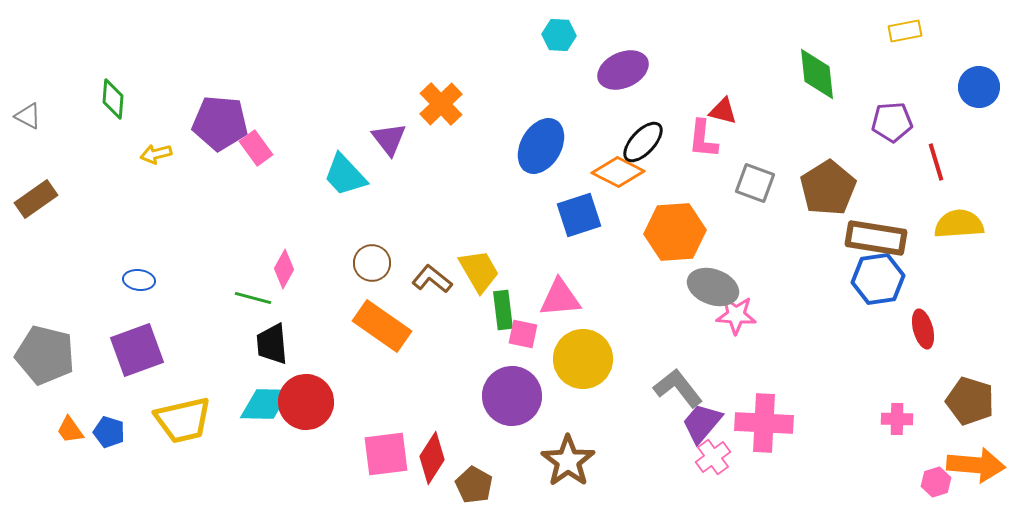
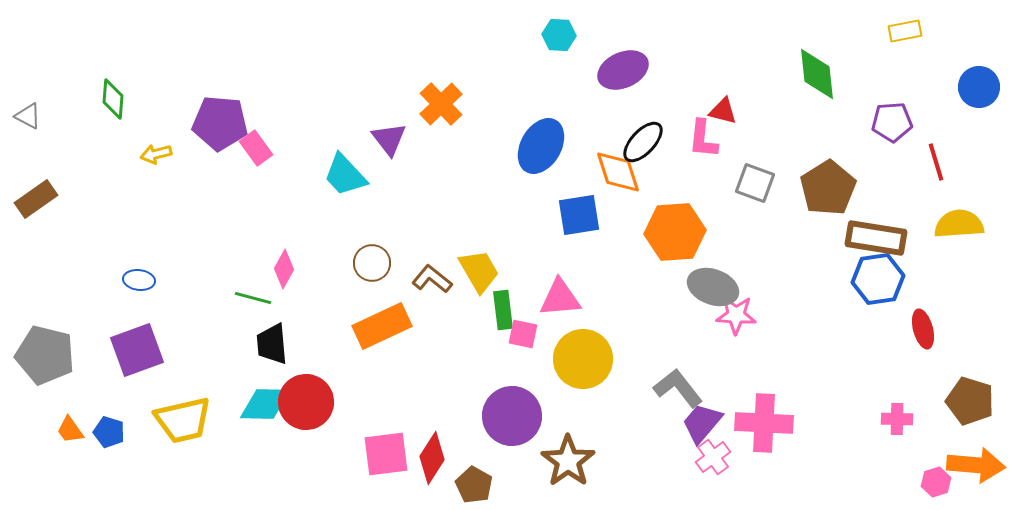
orange diamond at (618, 172): rotated 45 degrees clockwise
blue square at (579, 215): rotated 9 degrees clockwise
orange rectangle at (382, 326): rotated 60 degrees counterclockwise
purple circle at (512, 396): moved 20 px down
